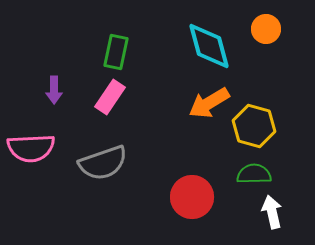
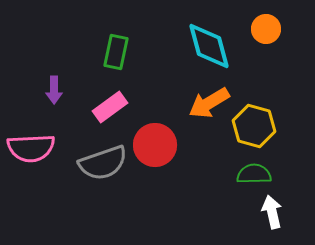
pink rectangle: moved 10 px down; rotated 20 degrees clockwise
red circle: moved 37 px left, 52 px up
